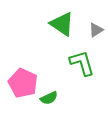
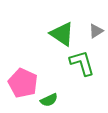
green triangle: moved 10 px down
gray triangle: moved 1 px down
green semicircle: moved 2 px down
